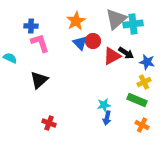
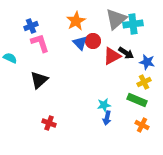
blue cross: rotated 24 degrees counterclockwise
